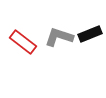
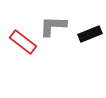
gray L-shape: moved 6 px left, 11 px up; rotated 16 degrees counterclockwise
